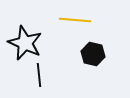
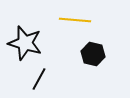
black star: rotated 8 degrees counterclockwise
black line: moved 4 px down; rotated 35 degrees clockwise
